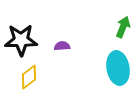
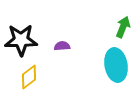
cyan ellipse: moved 2 px left, 3 px up
